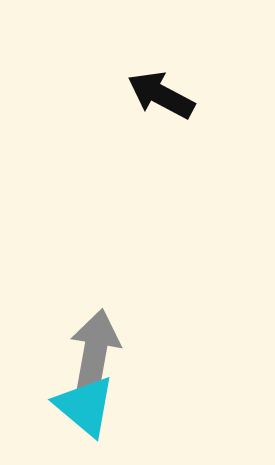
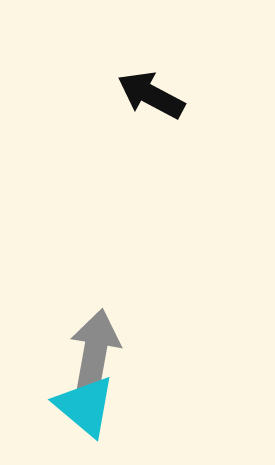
black arrow: moved 10 px left
